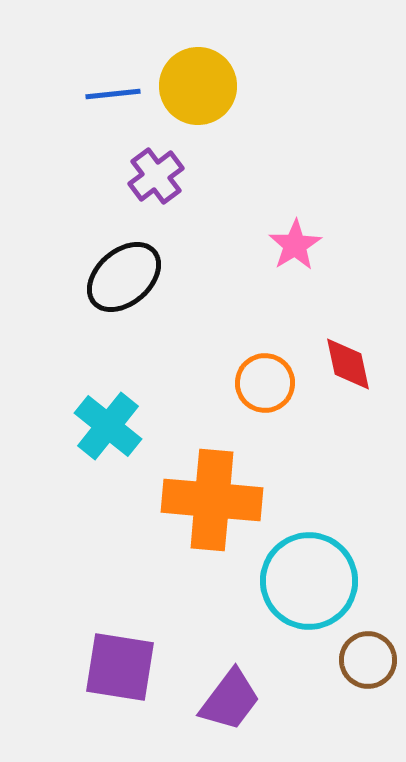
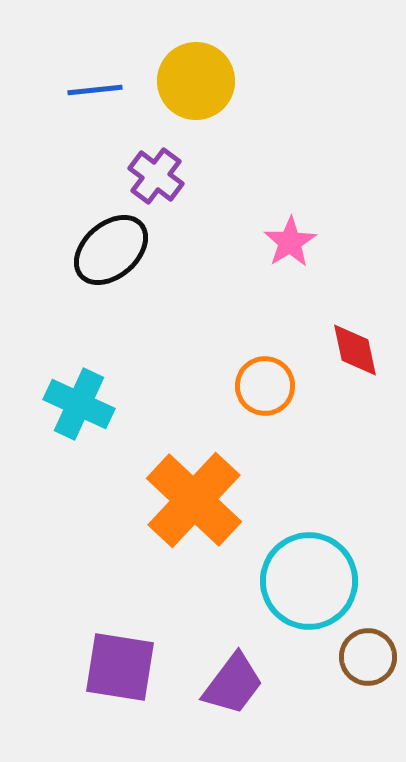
yellow circle: moved 2 px left, 5 px up
blue line: moved 18 px left, 4 px up
purple cross: rotated 16 degrees counterclockwise
pink star: moved 5 px left, 3 px up
black ellipse: moved 13 px left, 27 px up
red diamond: moved 7 px right, 14 px up
orange circle: moved 3 px down
cyan cross: moved 29 px left, 22 px up; rotated 14 degrees counterclockwise
orange cross: moved 18 px left; rotated 38 degrees clockwise
brown circle: moved 3 px up
purple trapezoid: moved 3 px right, 16 px up
